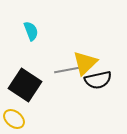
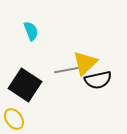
yellow ellipse: rotated 15 degrees clockwise
